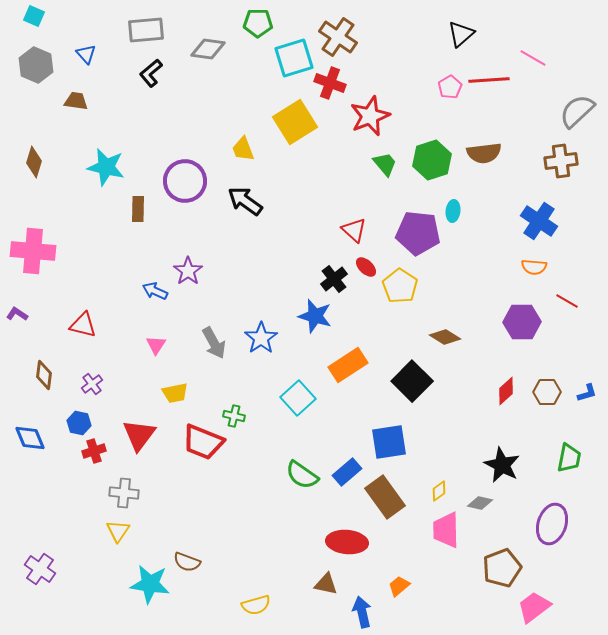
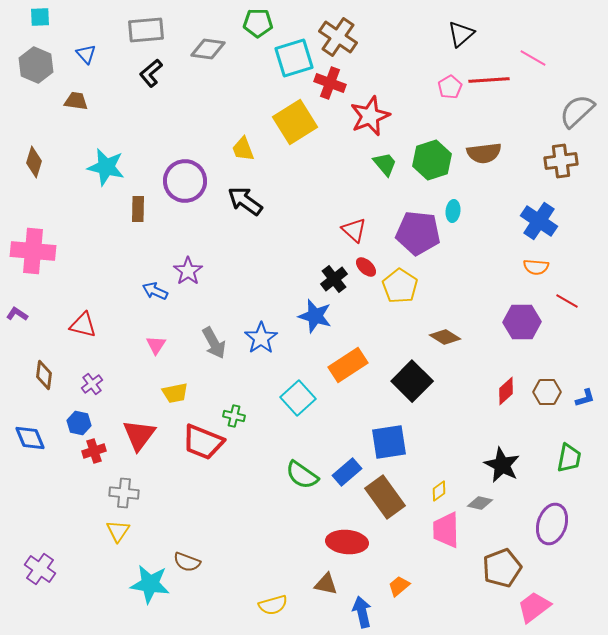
cyan square at (34, 16): moved 6 px right, 1 px down; rotated 25 degrees counterclockwise
orange semicircle at (534, 267): moved 2 px right
blue L-shape at (587, 393): moved 2 px left, 5 px down
yellow semicircle at (256, 605): moved 17 px right
